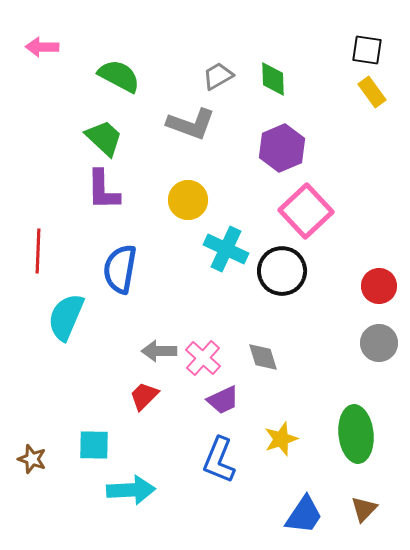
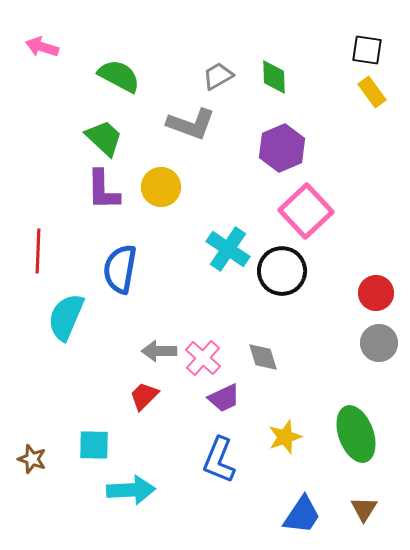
pink arrow: rotated 16 degrees clockwise
green diamond: moved 1 px right, 2 px up
yellow circle: moved 27 px left, 13 px up
cyan cross: moved 2 px right; rotated 9 degrees clockwise
red circle: moved 3 px left, 7 px down
purple trapezoid: moved 1 px right, 2 px up
green ellipse: rotated 14 degrees counterclockwise
yellow star: moved 4 px right, 2 px up
brown triangle: rotated 12 degrees counterclockwise
blue trapezoid: moved 2 px left
